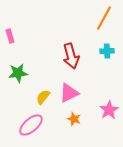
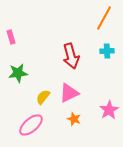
pink rectangle: moved 1 px right, 1 px down
